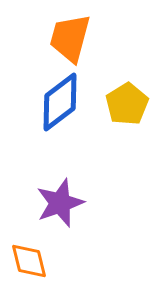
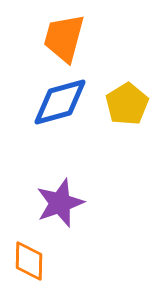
orange trapezoid: moved 6 px left
blue diamond: rotated 22 degrees clockwise
orange diamond: rotated 15 degrees clockwise
